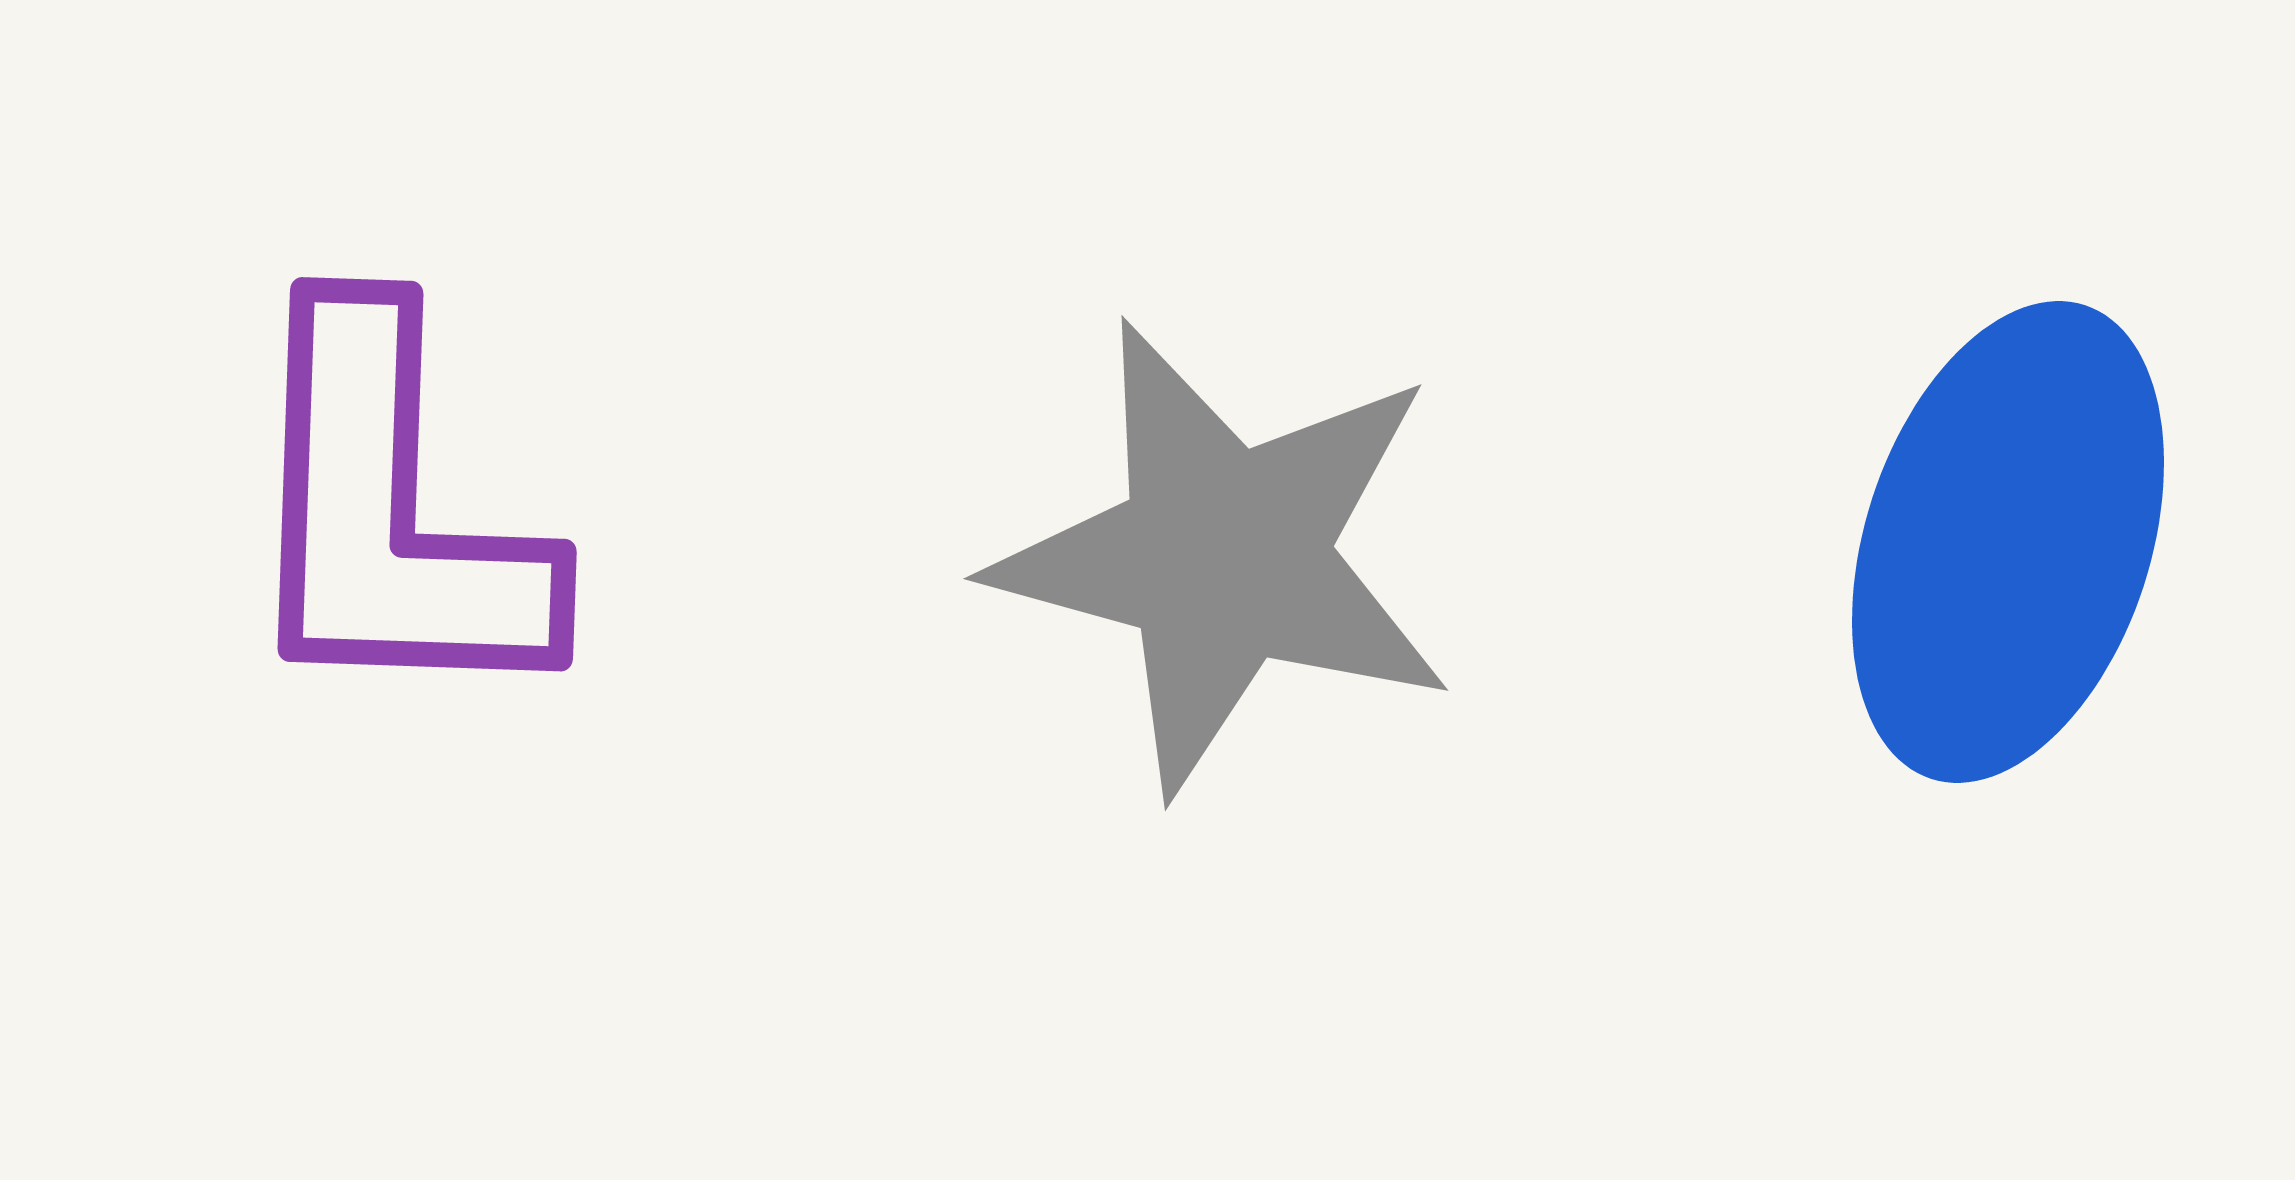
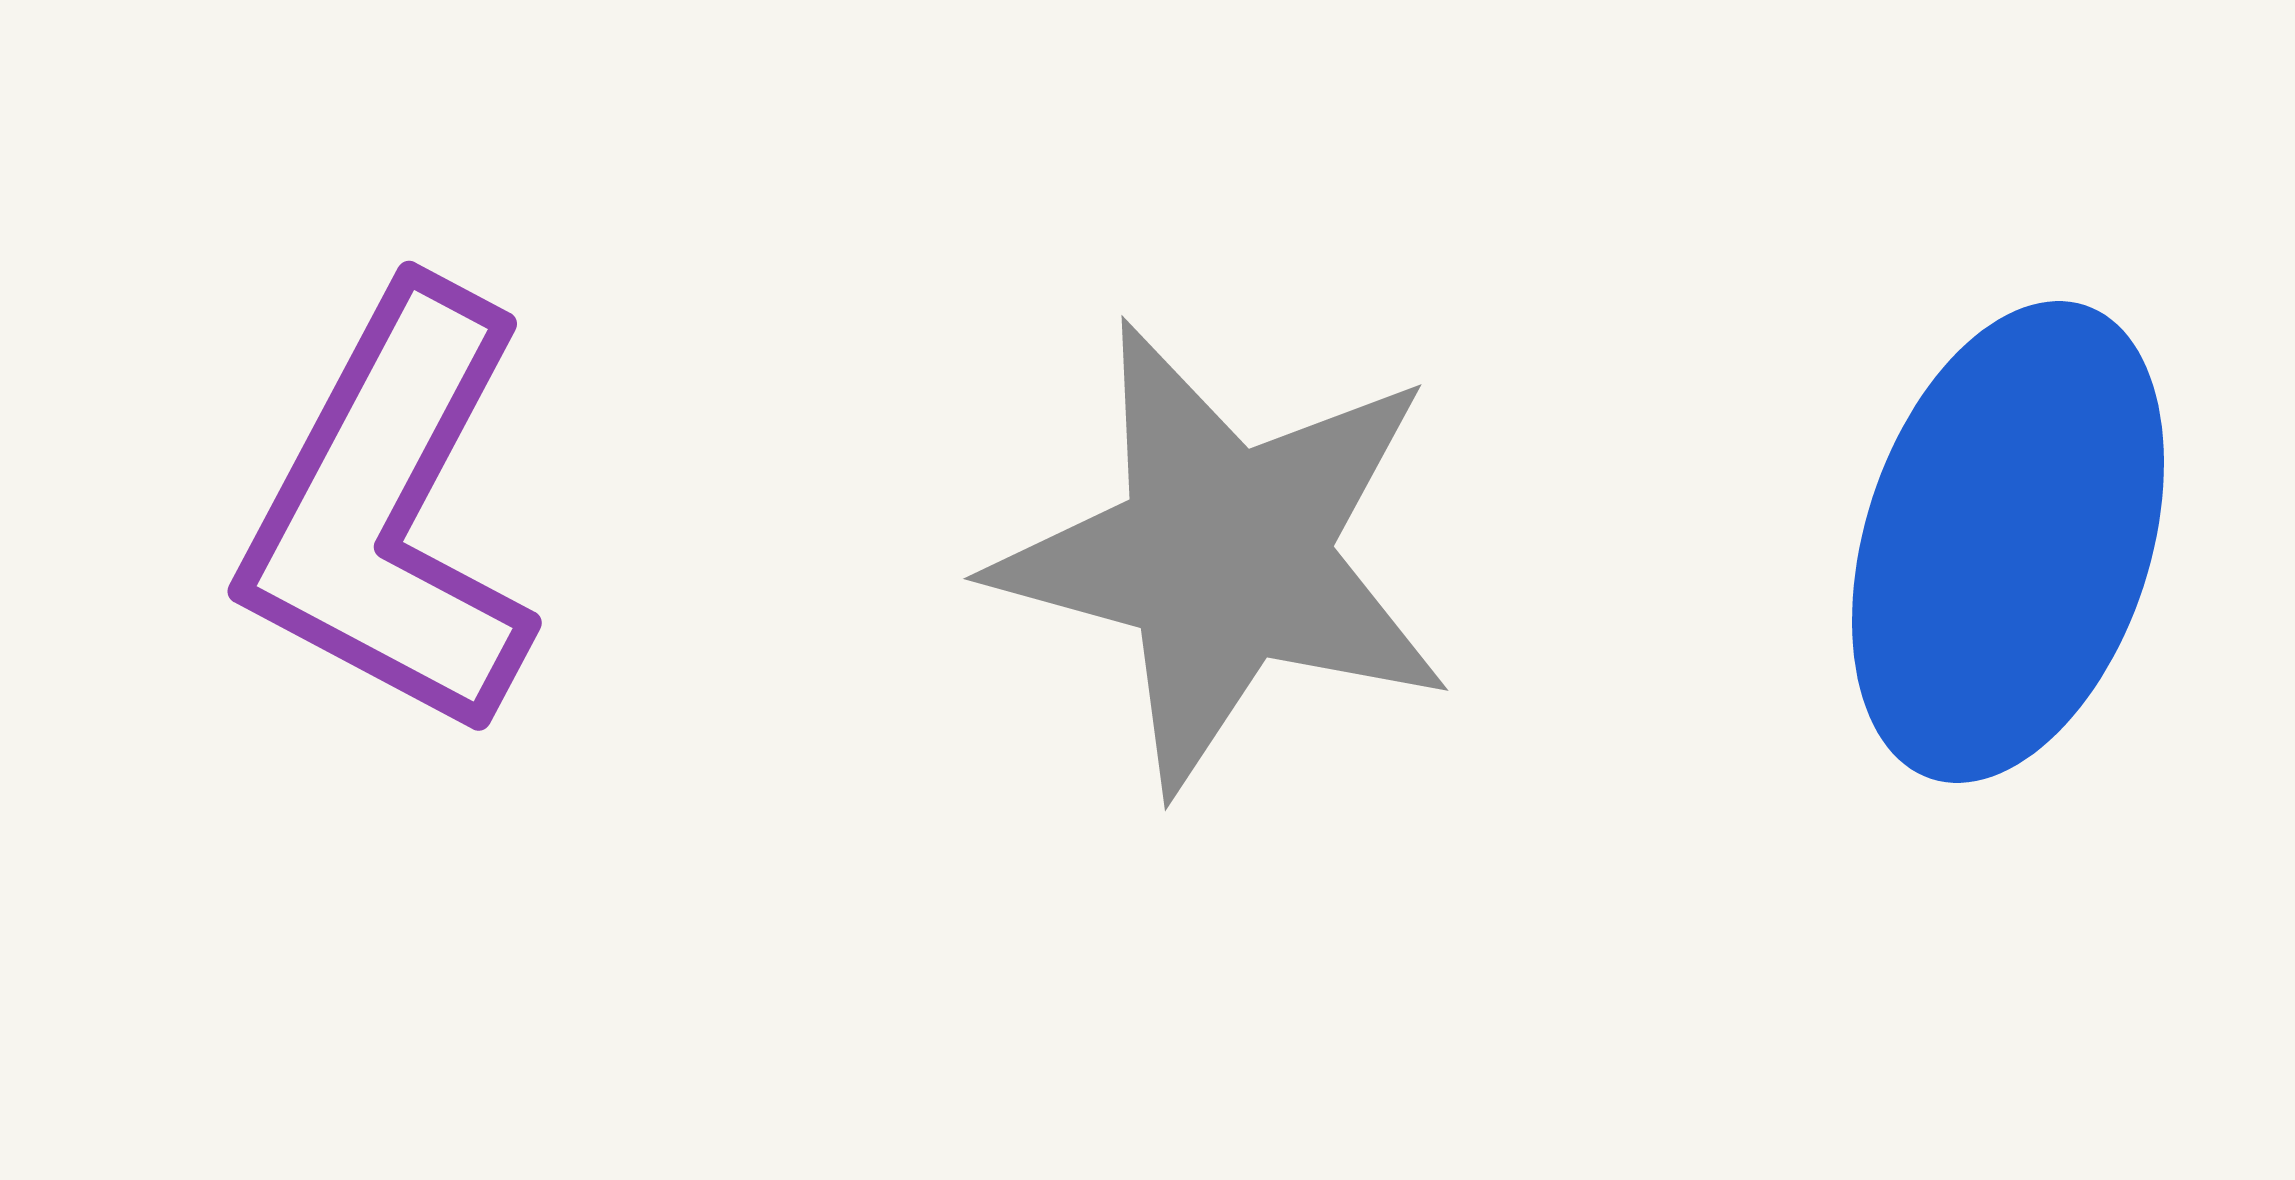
purple L-shape: rotated 26 degrees clockwise
